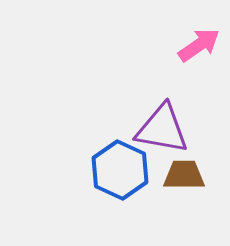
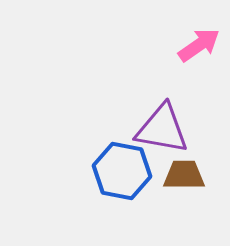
blue hexagon: moved 2 px right, 1 px down; rotated 14 degrees counterclockwise
